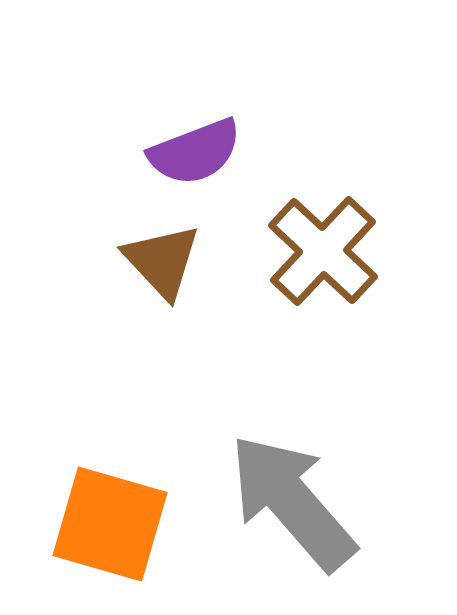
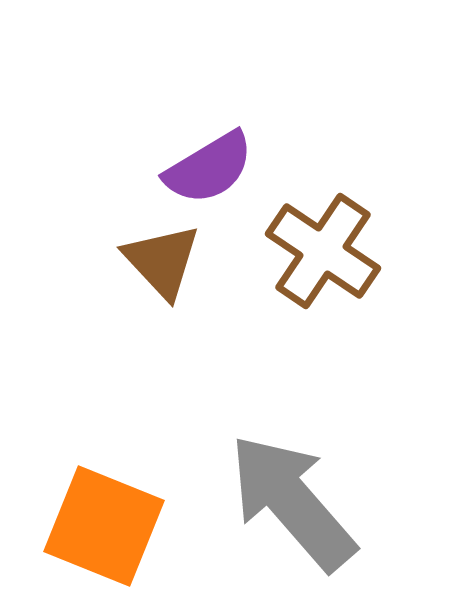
purple semicircle: moved 14 px right, 16 px down; rotated 10 degrees counterclockwise
brown cross: rotated 9 degrees counterclockwise
orange square: moved 6 px left, 2 px down; rotated 6 degrees clockwise
